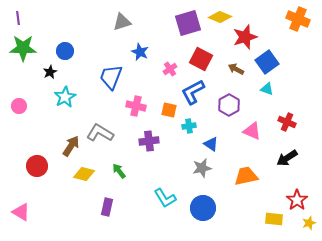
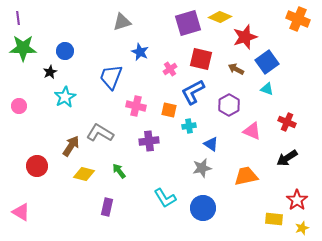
red square at (201, 59): rotated 15 degrees counterclockwise
yellow star at (309, 223): moved 7 px left, 5 px down
